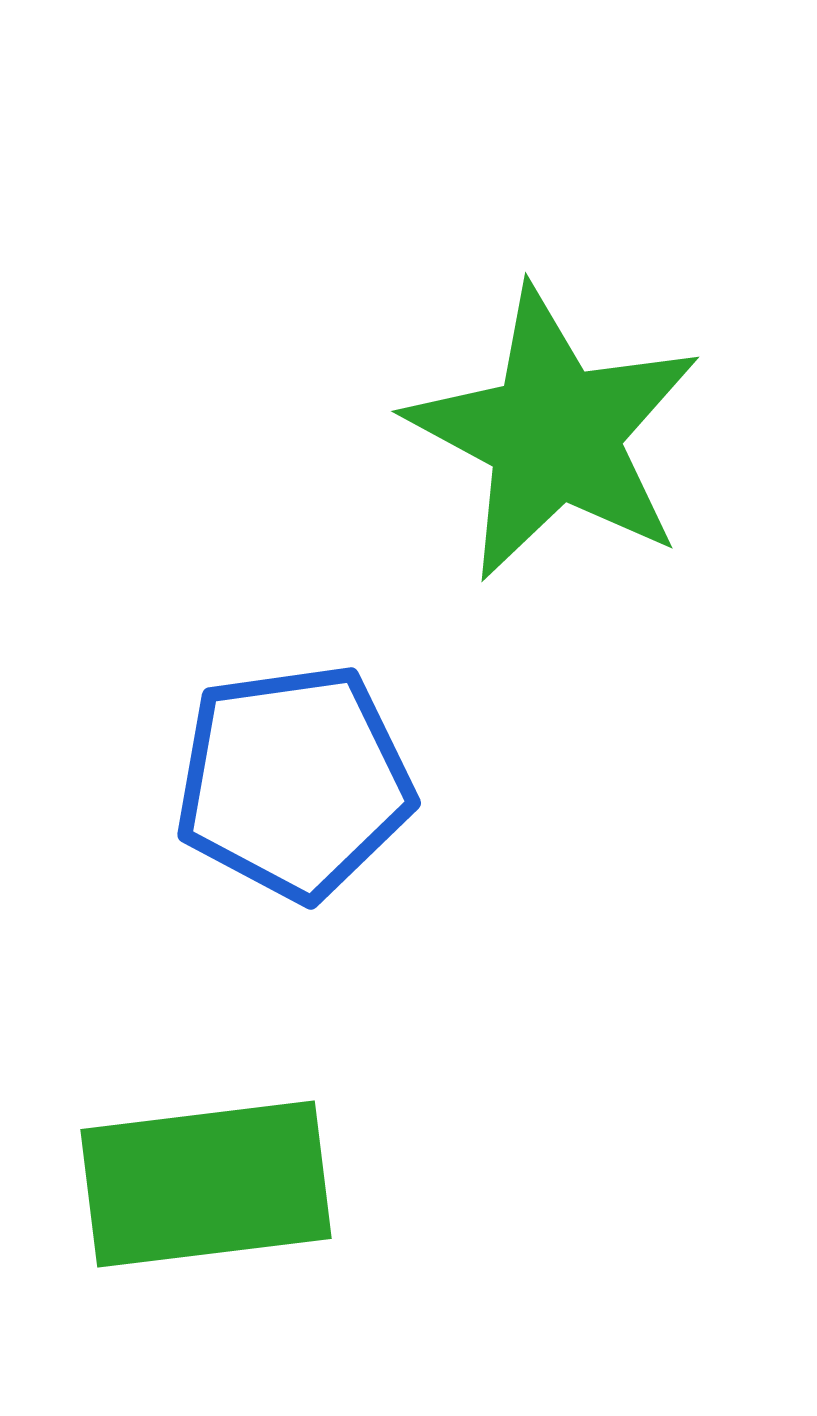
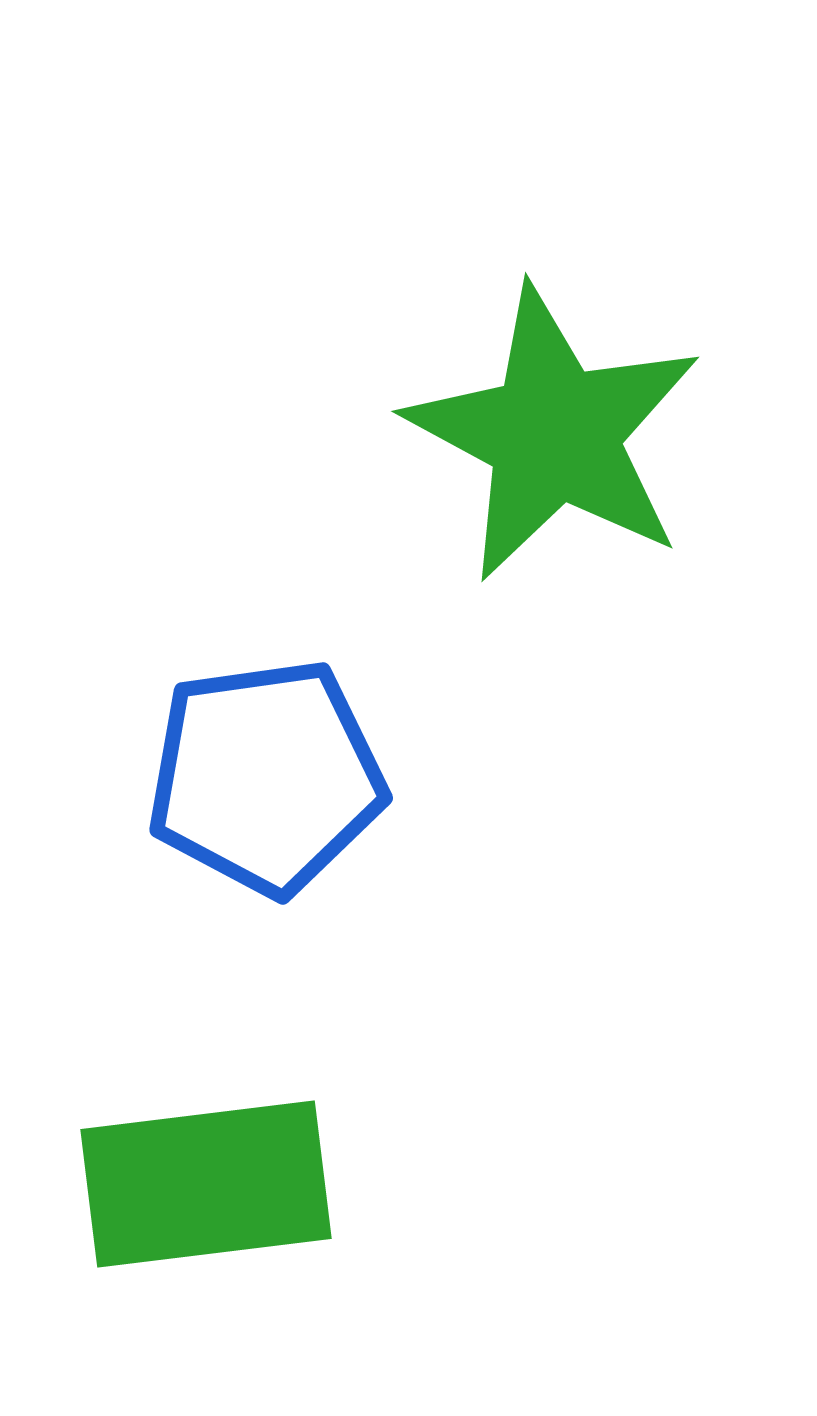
blue pentagon: moved 28 px left, 5 px up
